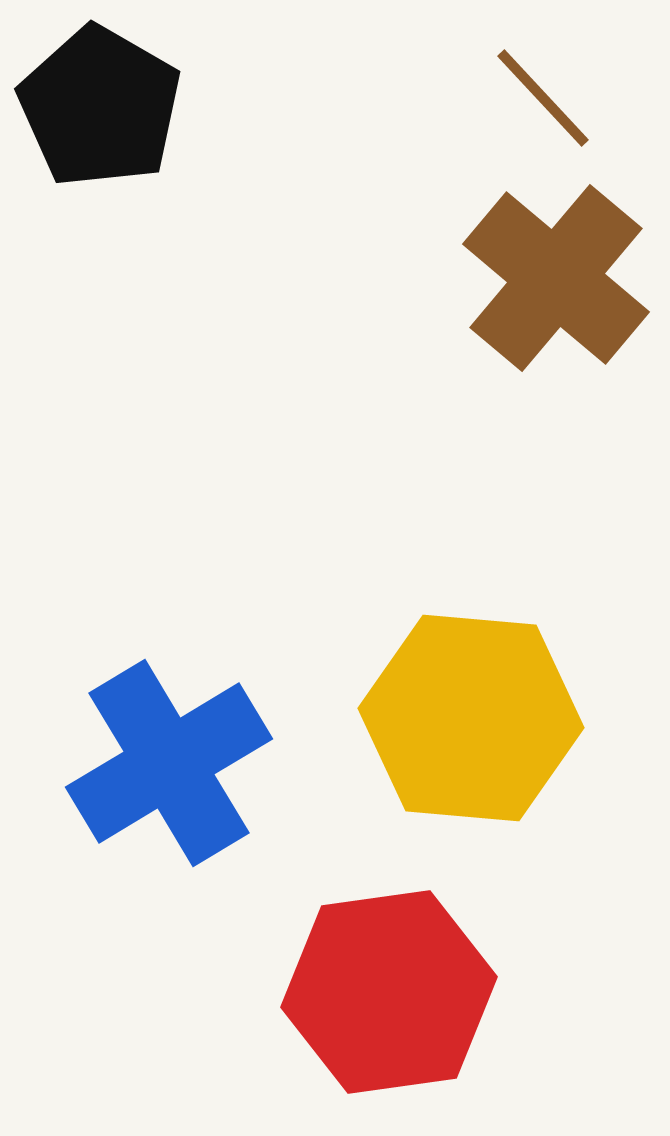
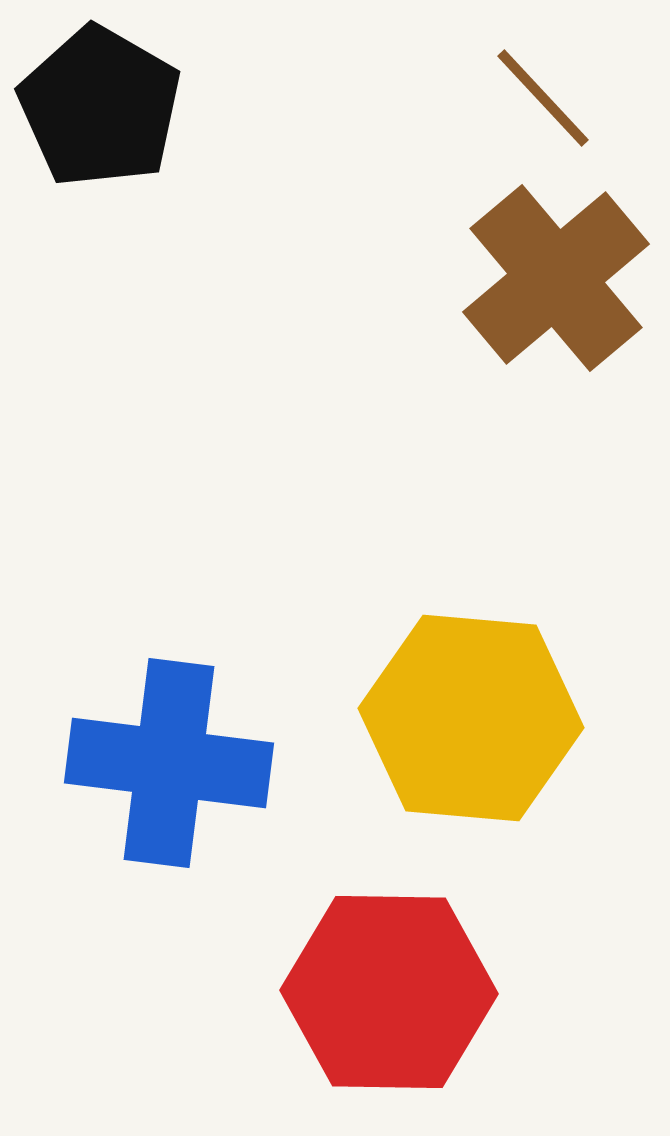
brown cross: rotated 10 degrees clockwise
blue cross: rotated 38 degrees clockwise
red hexagon: rotated 9 degrees clockwise
